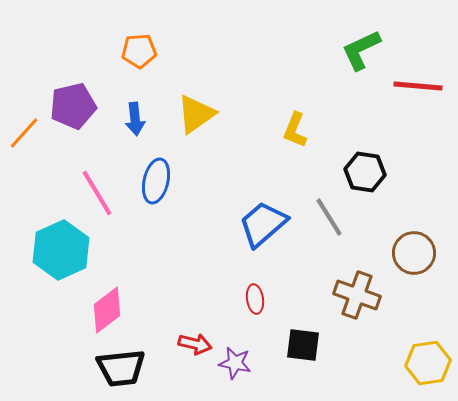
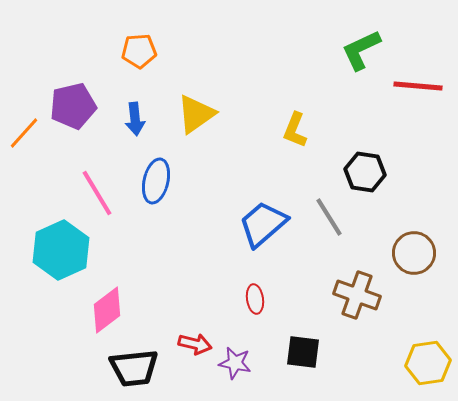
black square: moved 7 px down
black trapezoid: moved 13 px right
